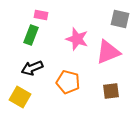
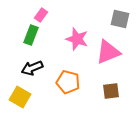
pink rectangle: rotated 64 degrees counterclockwise
